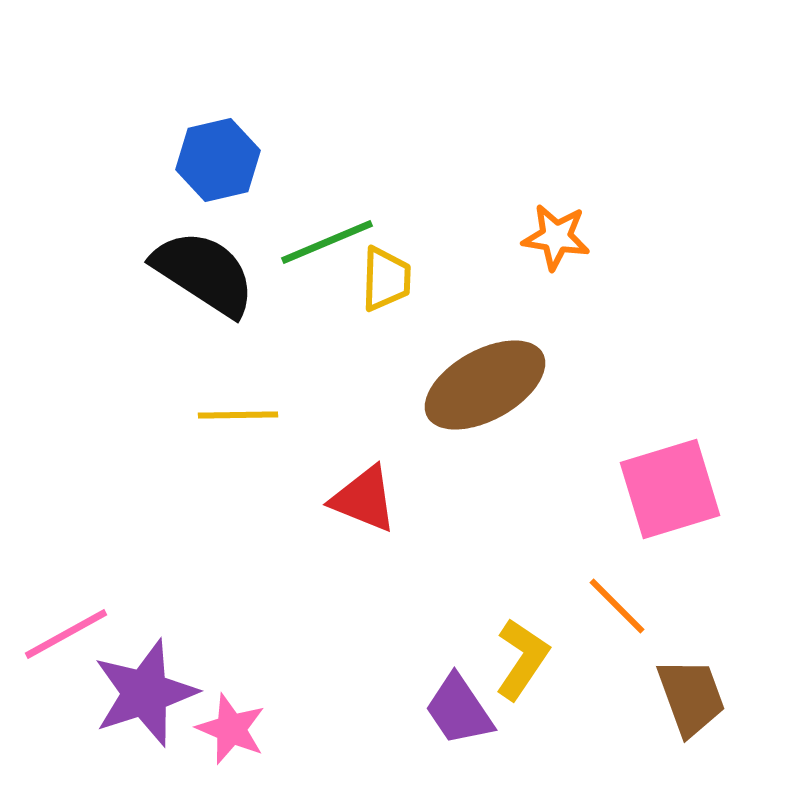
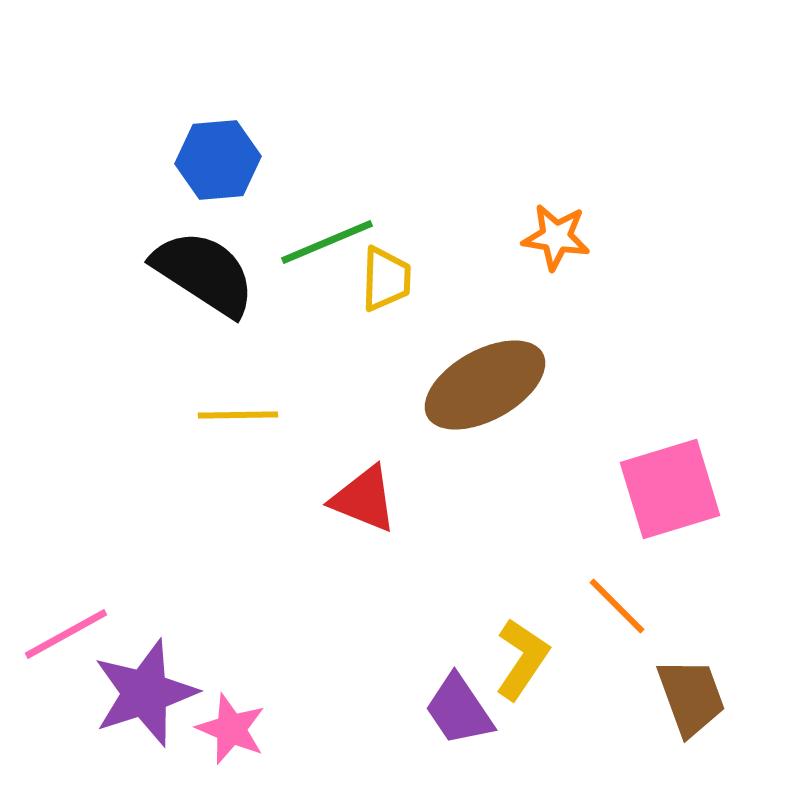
blue hexagon: rotated 8 degrees clockwise
